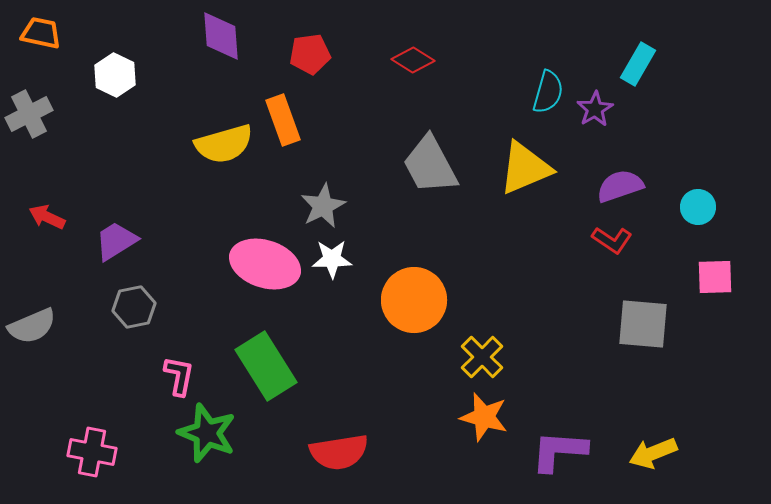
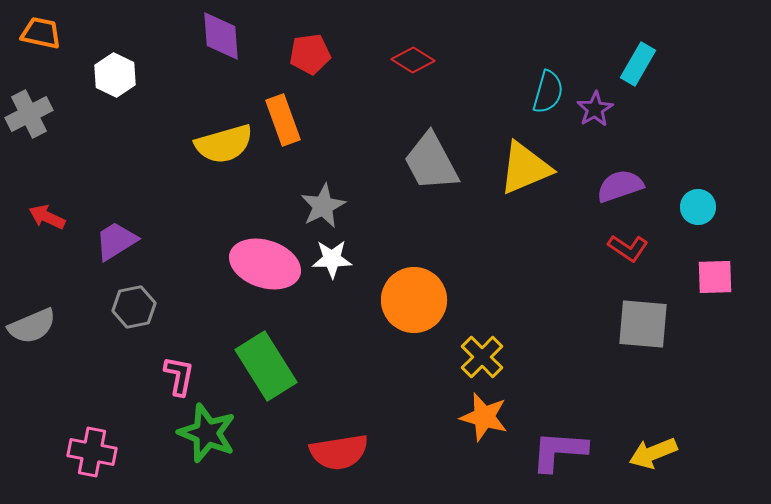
gray trapezoid: moved 1 px right, 3 px up
red L-shape: moved 16 px right, 8 px down
